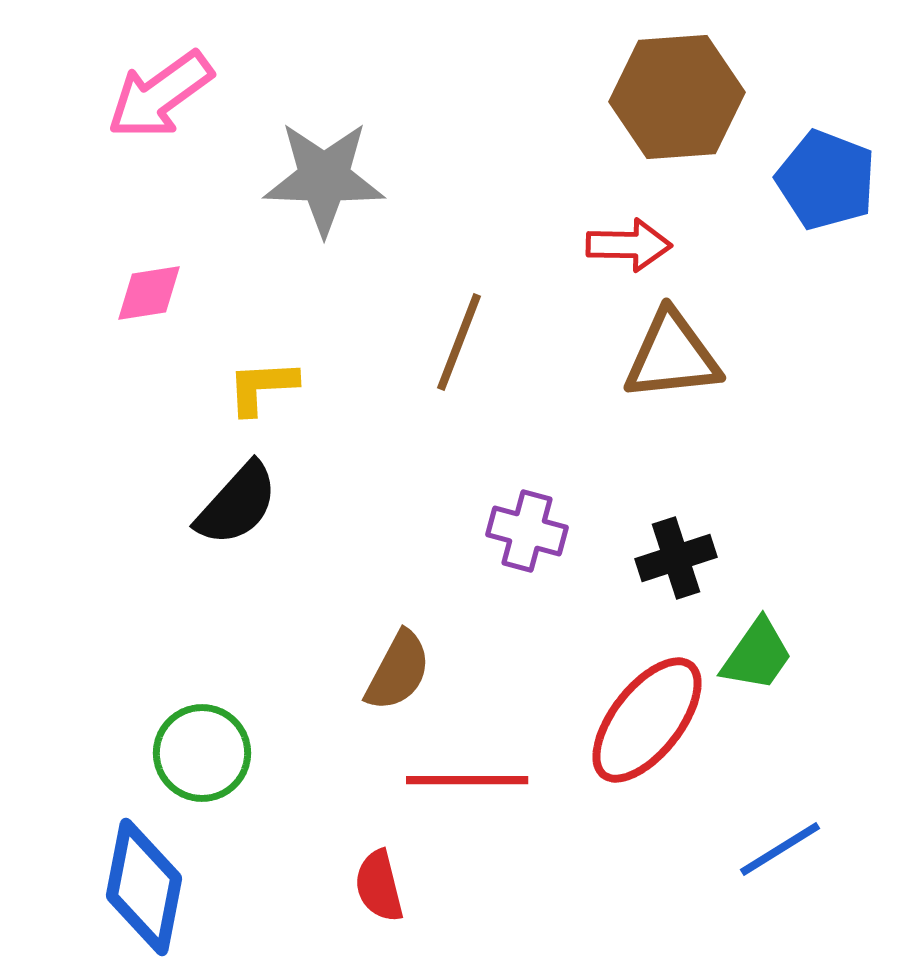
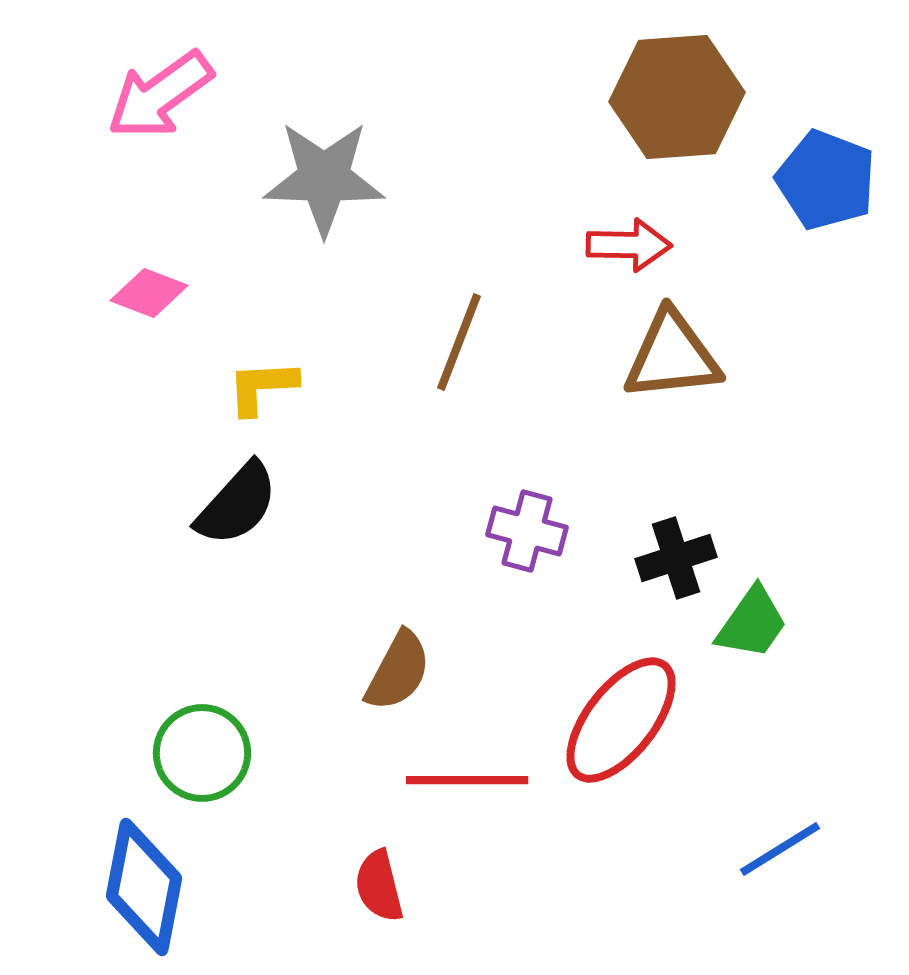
pink diamond: rotated 30 degrees clockwise
green trapezoid: moved 5 px left, 32 px up
red ellipse: moved 26 px left
